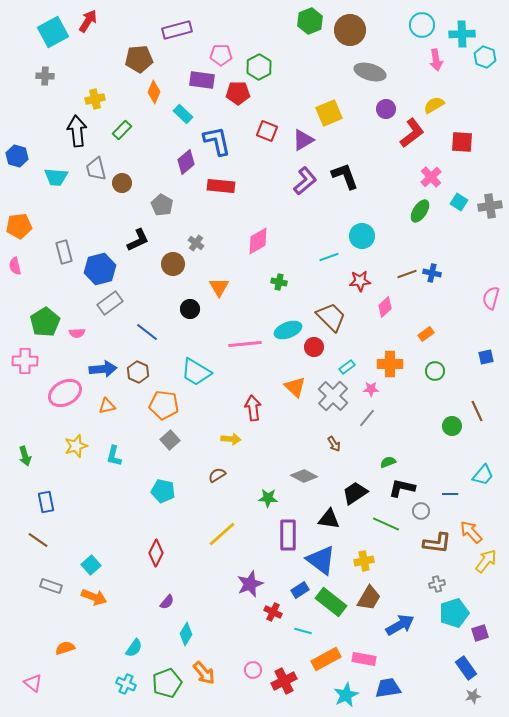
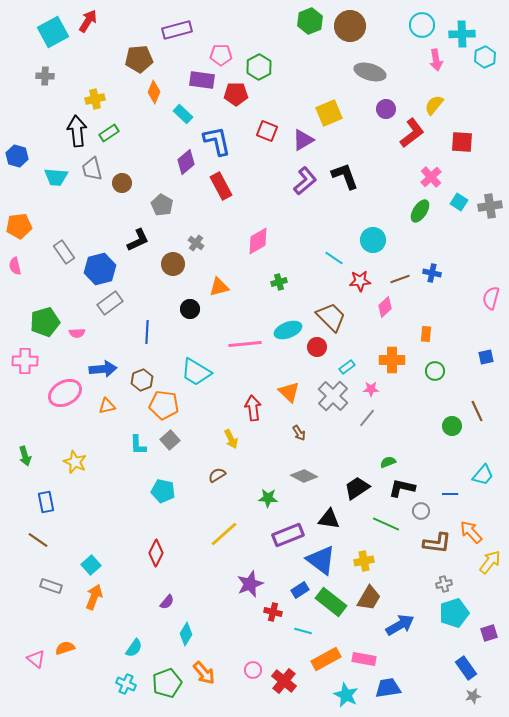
brown circle at (350, 30): moved 4 px up
cyan hexagon at (485, 57): rotated 15 degrees clockwise
red pentagon at (238, 93): moved 2 px left, 1 px down
yellow semicircle at (434, 105): rotated 20 degrees counterclockwise
green rectangle at (122, 130): moved 13 px left, 3 px down; rotated 12 degrees clockwise
gray trapezoid at (96, 169): moved 4 px left
red rectangle at (221, 186): rotated 56 degrees clockwise
cyan circle at (362, 236): moved 11 px right, 4 px down
gray rectangle at (64, 252): rotated 20 degrees counterclockwise
cyan line at (329, 257): moved 5 px right, 1 px down; rotated 54 degrees clockwise
brown line at (407, 274): moved 7 px left, 5 px down
green cross at (279, 282): rotated 28 degrees counterclockwise
orange triangle at (219, 287): rotated 45 degrees clockwise
green pentagon at (45, 322): rotated 16 degrees clockwise
blue line at (147, 332): rotated 55 degrees clockwise
orange rectangle at (426, 334): rotated 49 degrees counterclockwise
red circle at (314, 347): moved 3 px right
orange cross at (390, 364): moved 2 px right, 4 px up
brown hexagon at (138, 372): moved 4 px right, 8 px down; rotated 15 degrees clockwise
orange triangle at (295, 387): moved 6 px left, 5 px down
yellow arrow at (231, 439): rotated 60 degrees clockwise
brown arrow at (334, 444): moved 35 px left, 11 px up
yellow star at (76, 446): moved 1 px left, 16 px down; rotated 30 degrees counterclockwise
cyan L-shape at (114, 456): moved 24 px right, 11 px up; rotated 15 degrees counterclockwise
black trapezoid at (355, 493): moved 2 px right, 5 px up
yellow line at (222, 534): moved 2 px right
purple rectangle at (288, 535): rotated 68 degrees clockwise
yellow arrow at (486, 561): moved 4 px right, 1 px down
gray cross at (437, 584): moved 7 px right
orange arrow at (94, 597): rotated 90 degrees counterclockwise
red cross at (273, 612): rotated 12 degrees counterclockwise
purple square at (480, 633): moved 9 px right
red cross at (284, 681): rotated 25 degrees counterclockwise
pink triangle at (33, 683): moved 3 px right, 24 px up
cyan star at (346, 695): rotated 20 degrees counterclockwise
